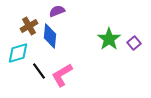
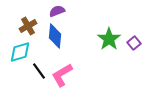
brown cross: moved 1 px left
blue diamond: moved 5 px right
cyan diamond: moved 2 px right, 1 px up
